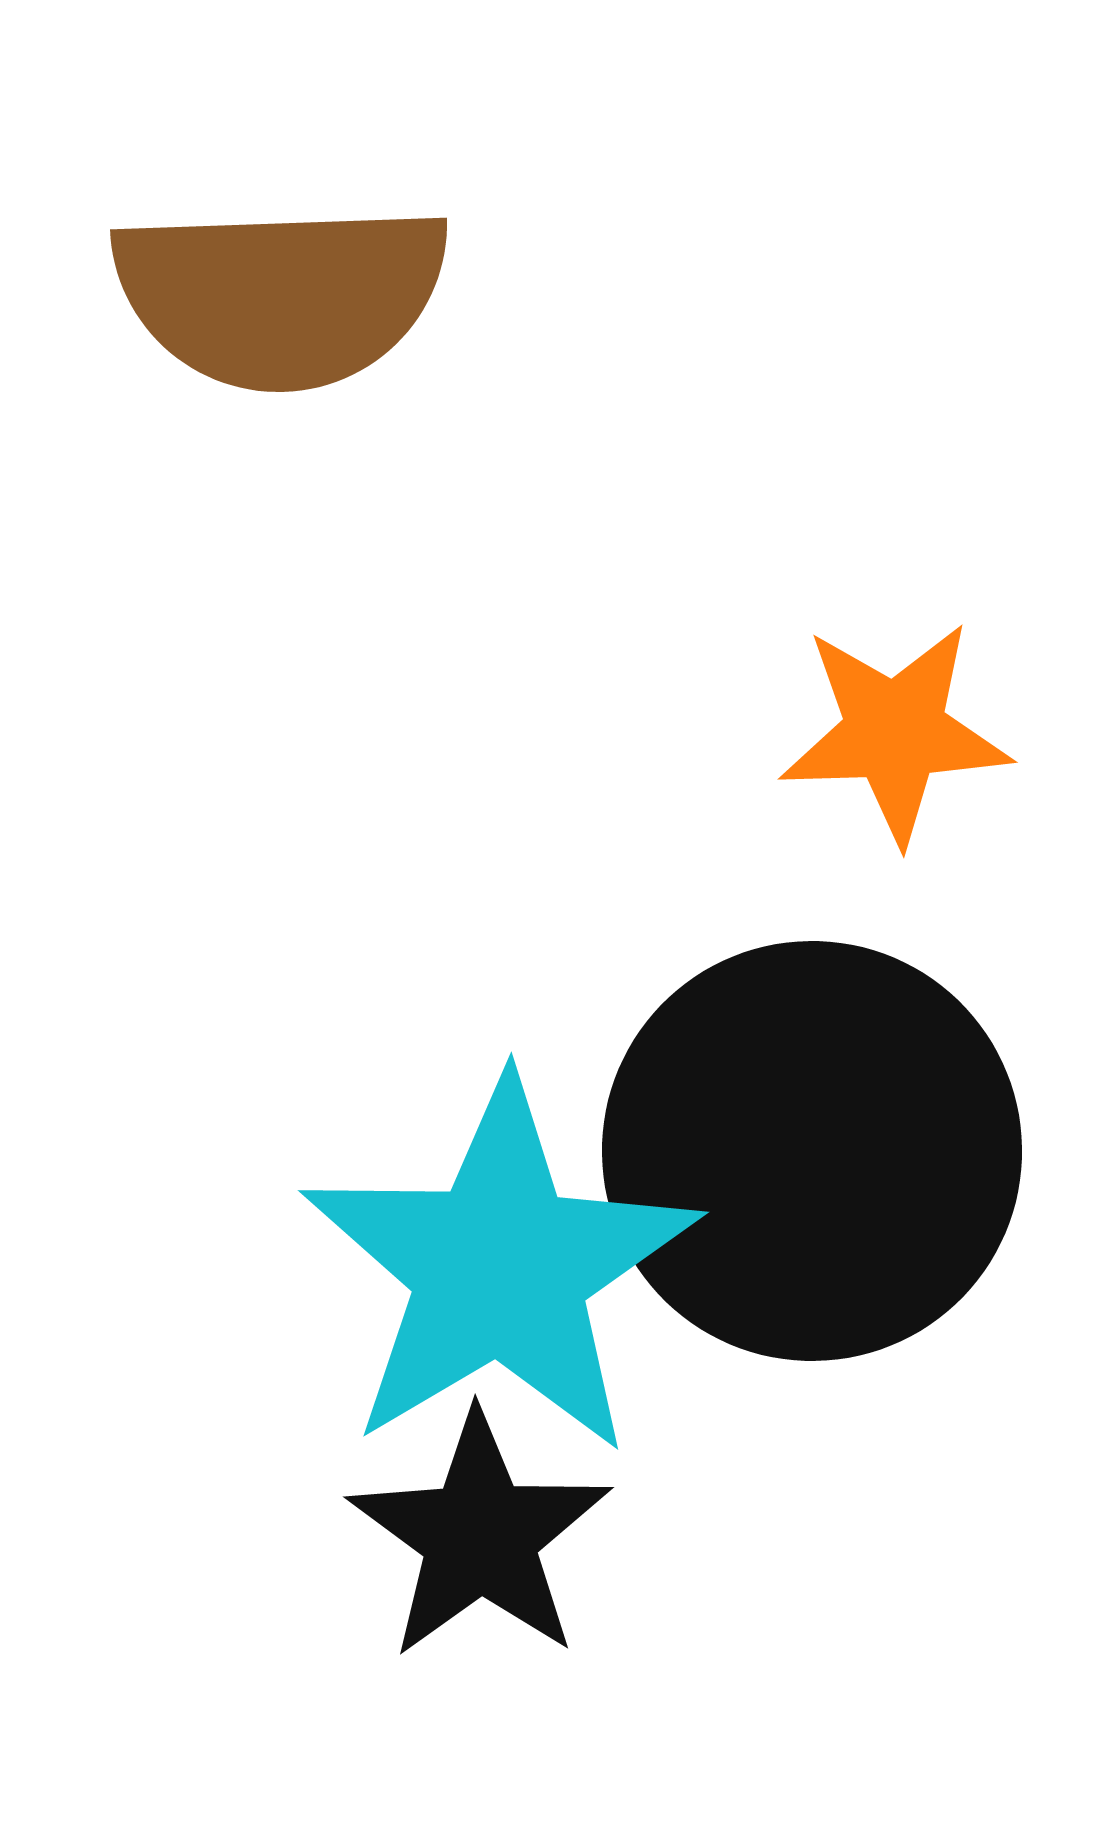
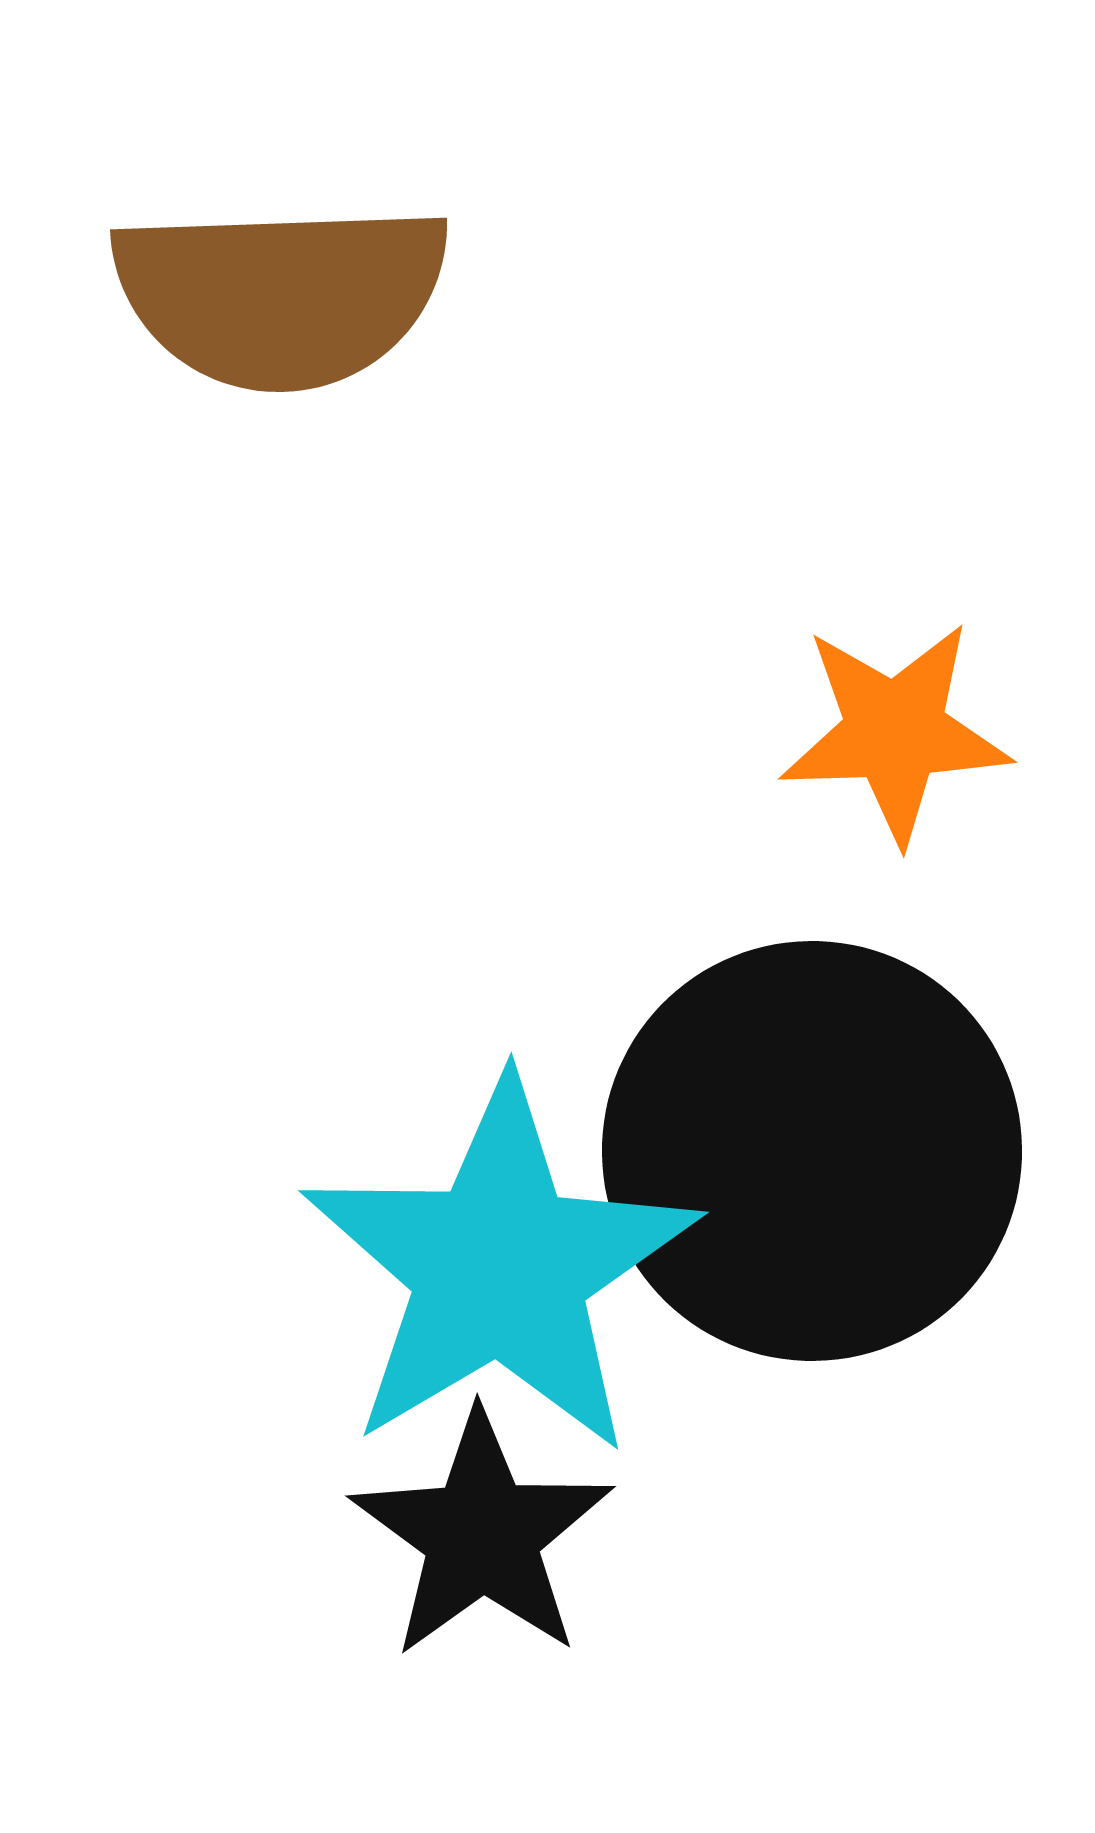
black star: moved 2 px right, 1 px up
